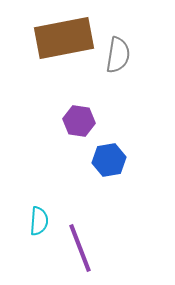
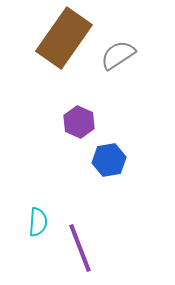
brown rectangle: rotated 44 degrees counterclockwise
gray semicircle: rotated 132 degrees counterclockwise
purple hexagon: moved 1 px down; rotated 16 degrees clockwise
cyan semicircle: moved 1 px left, 1 px down
